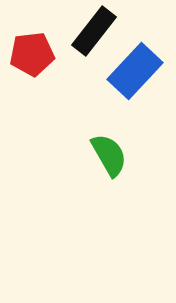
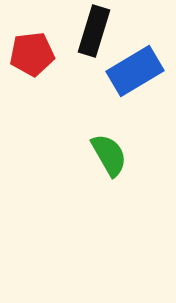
black rectangle: rotated 21 degrees counterclockwise
blue rectangle: rotated 16 degrees clockwise
